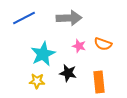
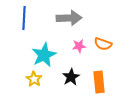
blue line: rotated 60 degrees counterclockwise
pink star: rotated 24 degrees counterclockwise
cyan star: moved 1 px right, 1 px down
black star: moved 3 px right, 4 px down; rotated 30 degrees clockwise
yellow star: moved 3 px left, 2 px up; rotated 28 degrees clockwise
